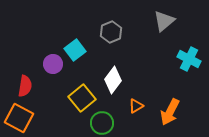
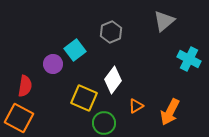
yellow square: moved 2 px right; rotated 28 degrees counterclockwise
green circle: moved 2 px right
